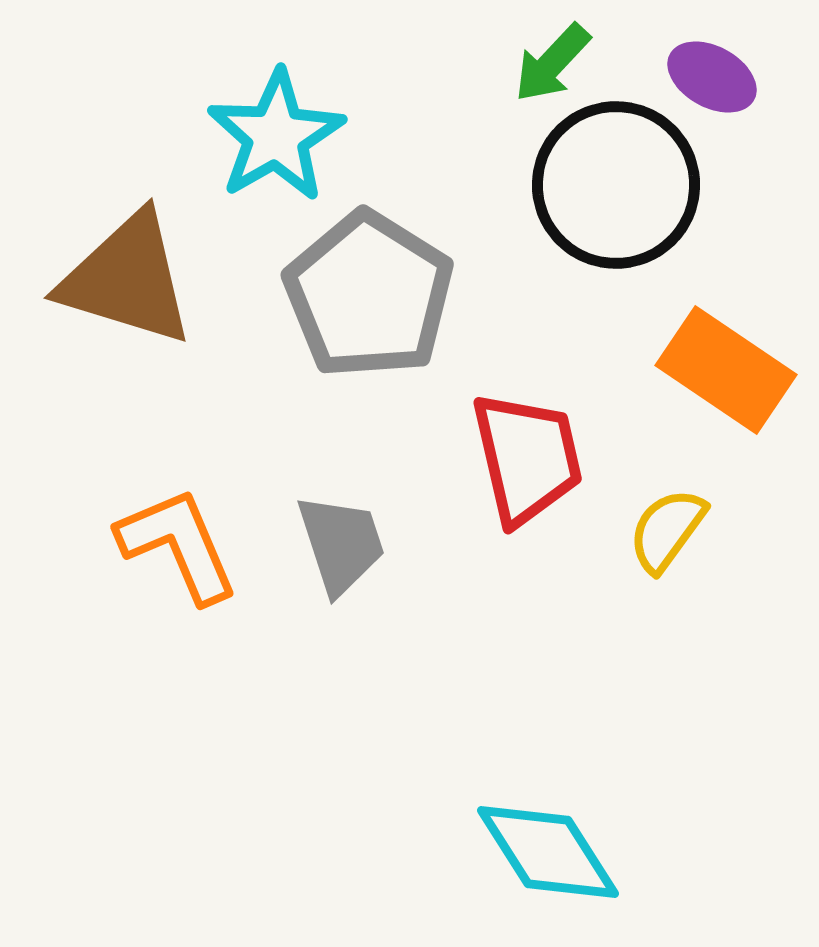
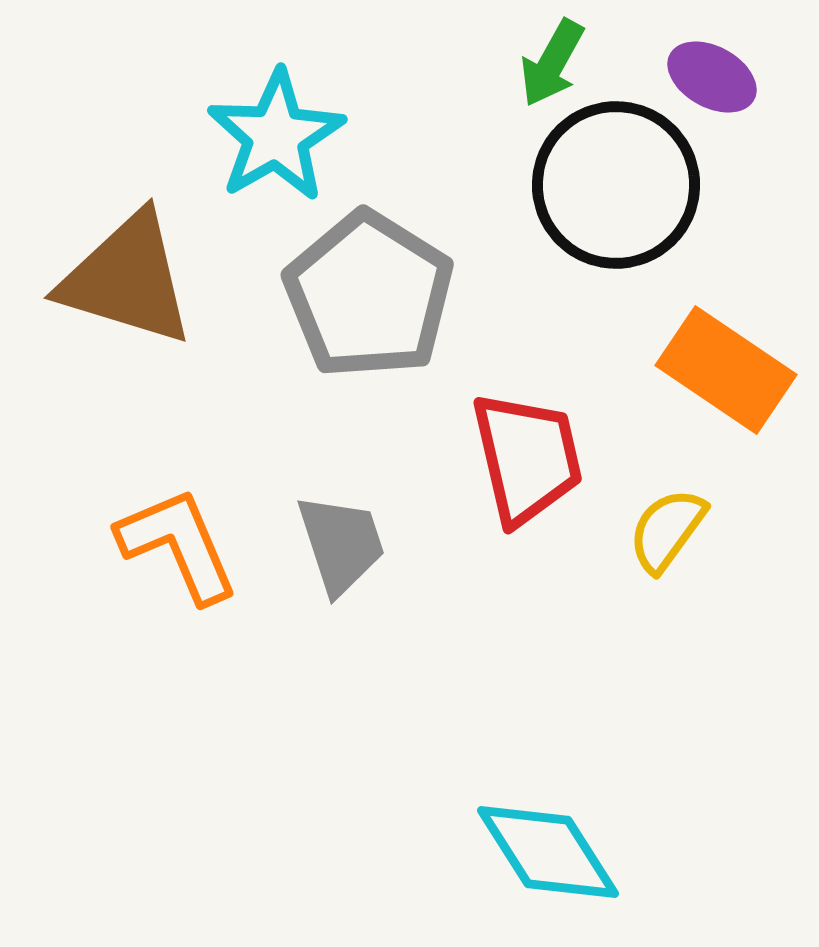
green arrow: rotated 14 degrees counterclockwise
